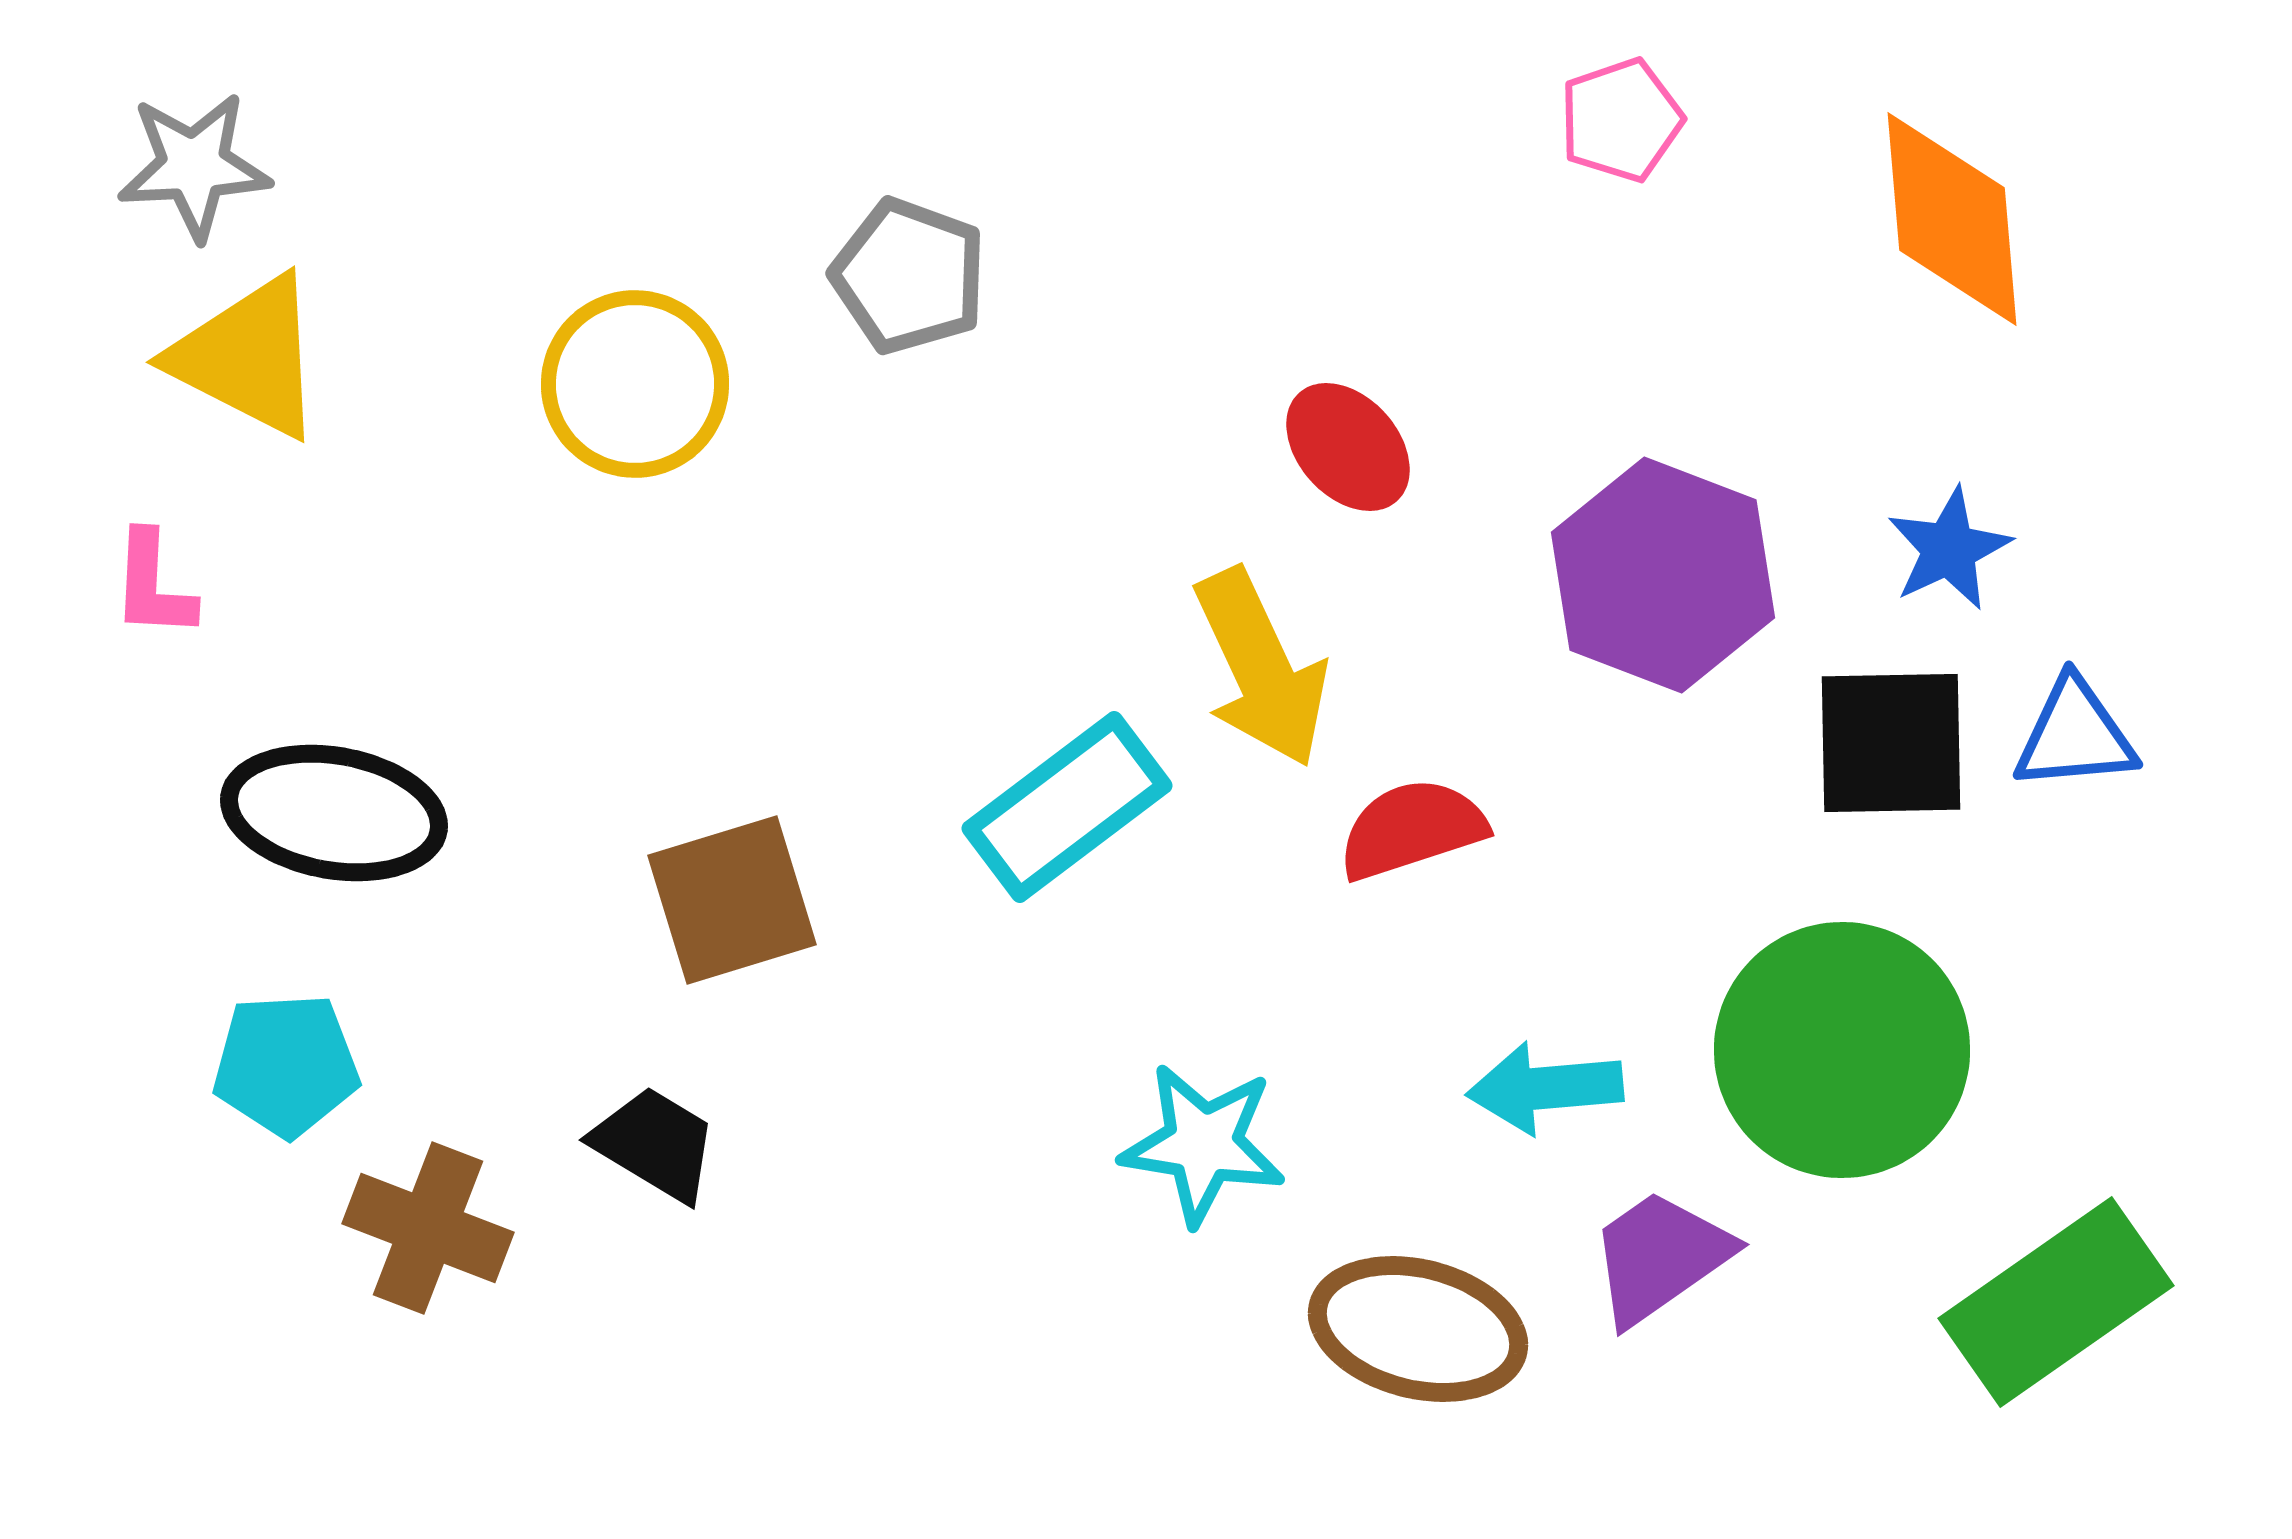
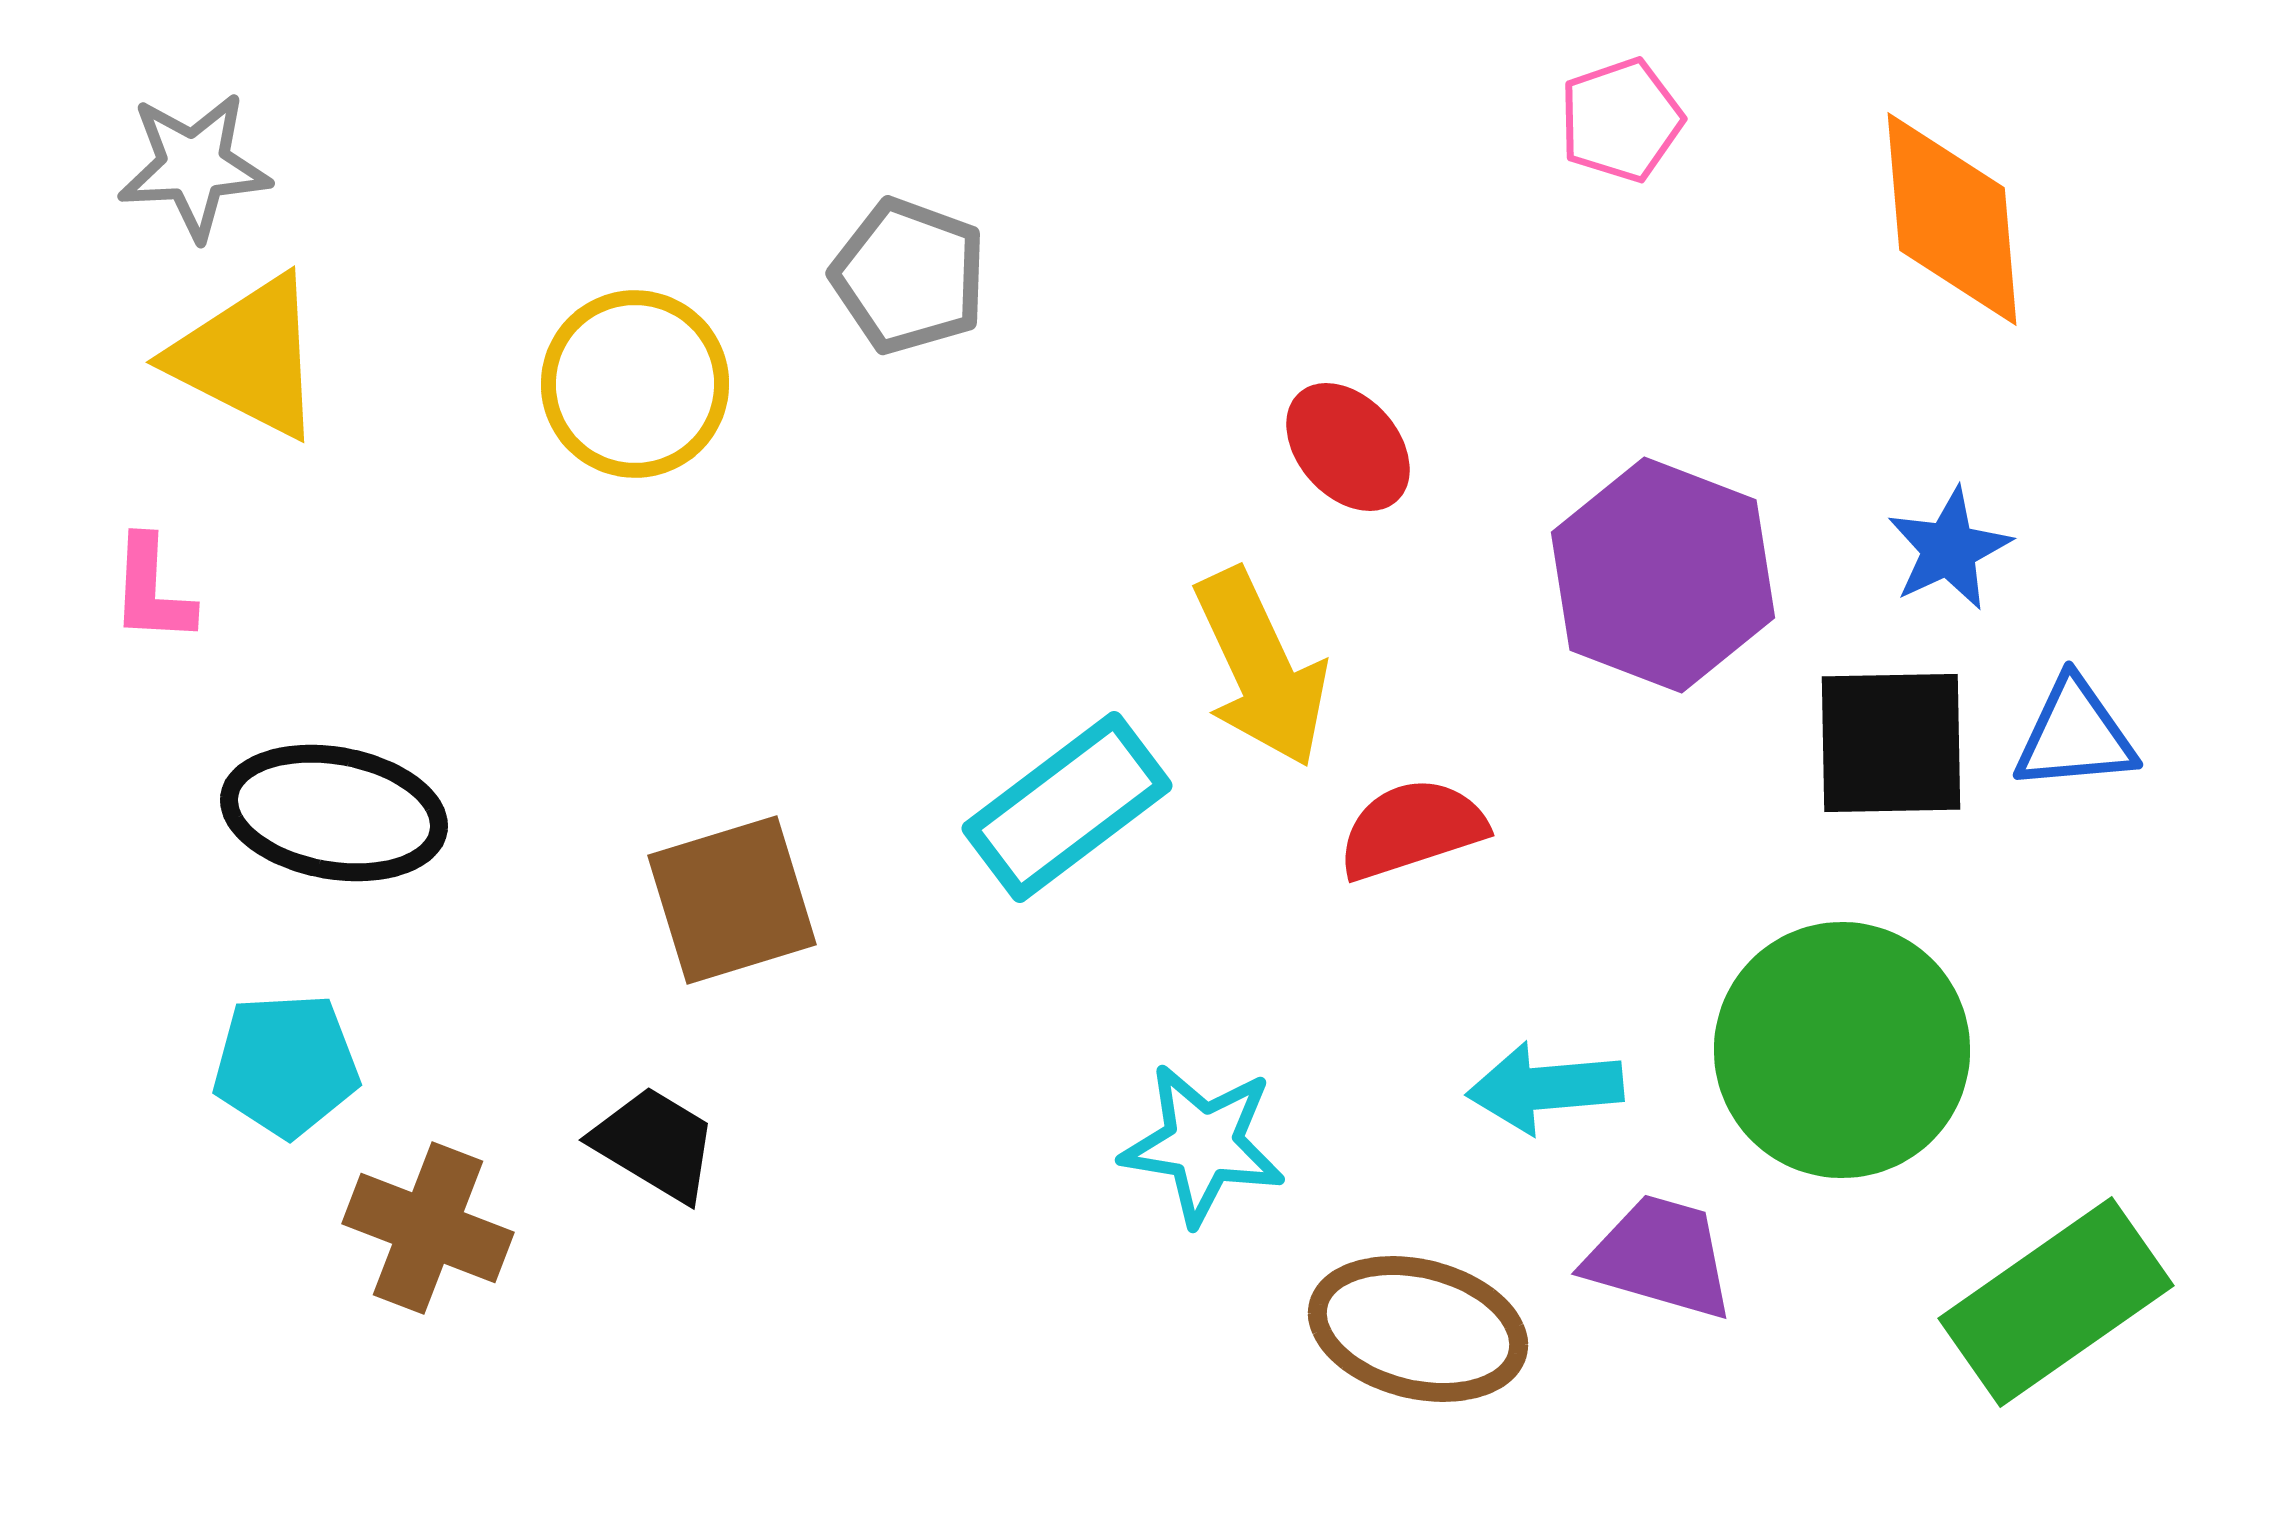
pink L-shape: moved 1 px left, 5 px down
purple trapezoid: rotated 51 degrees clockwise
